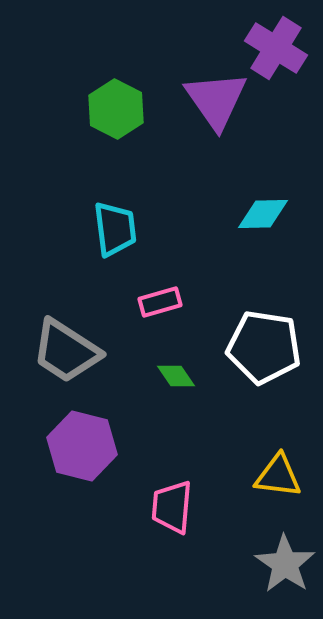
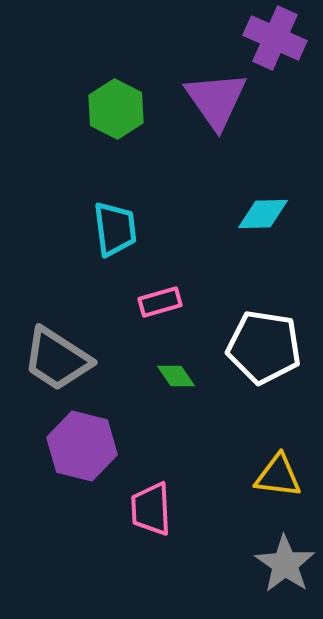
purple cross: moved 1 px left, 10 px up; rotated 8 degrees counterclockwise
gray trapezoid: moved 9 px left, 8 px down
pink trapezoid: moved 21 px left, 2 px down; rotated 8 degrees counterclockwise
